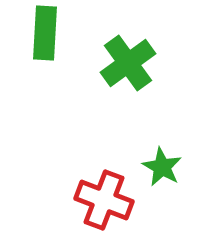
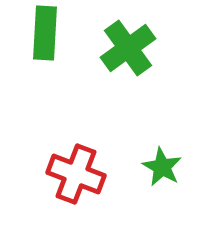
green cross: moved 15 px up
red cross: moved 28 px left, 26 px up
